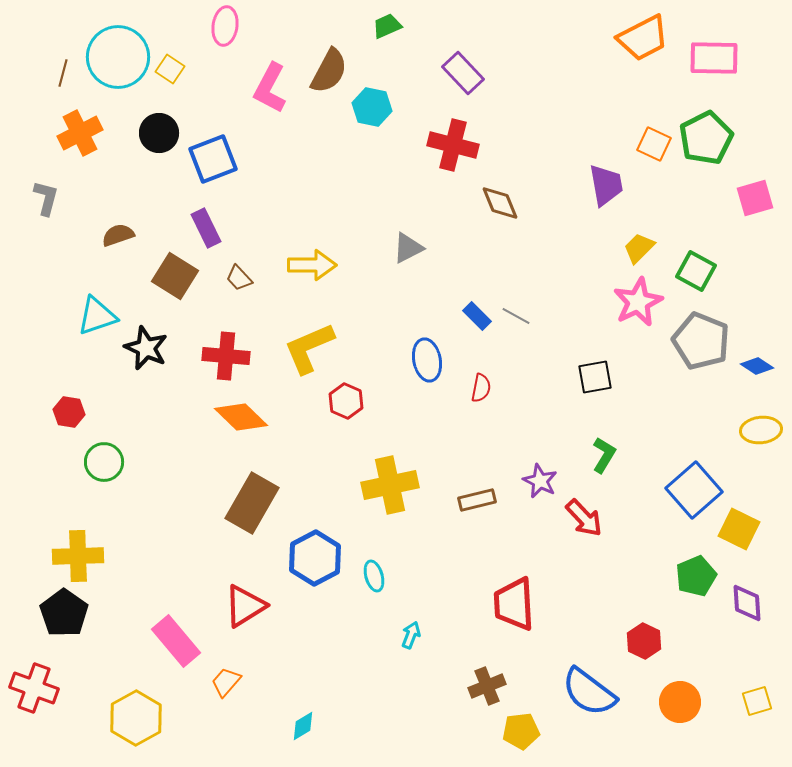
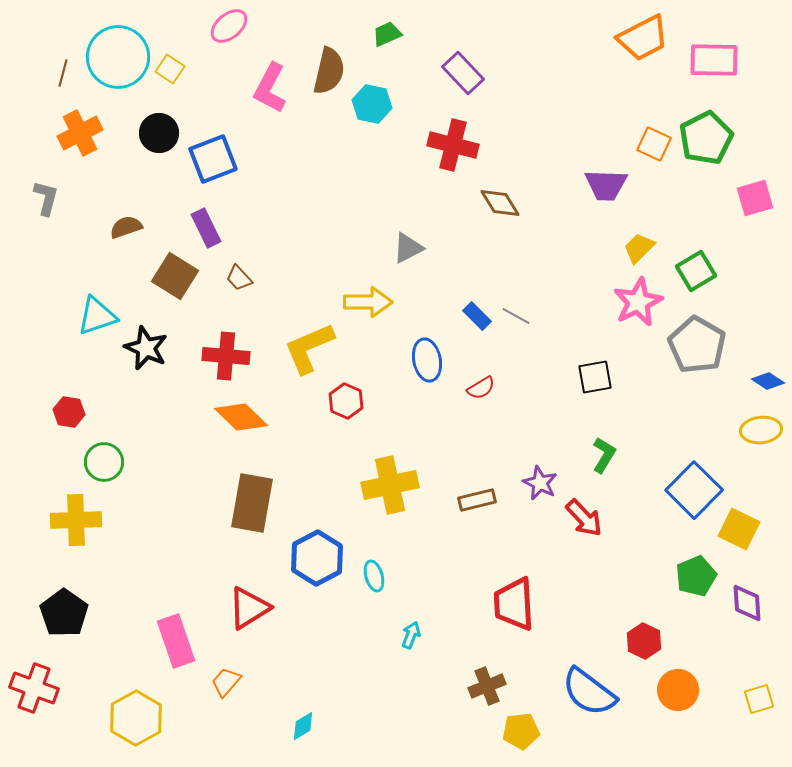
pink ellipse at (225, 26): moved 4 px right; rotated 42 degrees clockwise
green trapezoid at (387, 26): moved 8 px down
pink rectangle at (714, 58): moved 2 px down
brown semicircle at (329, 71): rotated 15 degrees counterclockwise
cyan hexagon at (372, 107): moved 3 px up
purple trapezoid at (606, 185): rotated 102 degrees clockwise
brown diamond at (500, 203): rotated 9 degrees counterclockwise
brown semicircle at (118, 235): moved 8 px right, 8 px up
yellow arrow at (312, 265): moved 56 px right, 37 px down
green square at (696, 271): rotated 30 degrees clockwise
gray pentagon at (701, 341): moved 4 px left, 4 px down; rotated 8 degrees clockwise
blue diamond at (757, 366): moved 11 px right, 15 px down
red semicircle at (481, 388): rotated 48 degrees clockwise
purple star at (540, 481): moved 2 px down
blue square at (694, 490): rotated 4 degrees counterclockwise
brown rectangle at (252, 503): rotated 20 degrees counterclockwise
yellow cross at (78, 556): moved 2 px left, 36 px up
blue hexagon at (315, 558): moved 2 px right
red triangle at (245, 606): moved 4 px right, 2 px down
pink rectangle at (176, 641): rotated 21 degrees clockwise
yellow square at (757, 701): moved 2 px right, 2 px up
orange circle at (680, 702): moved 2 px left, 12 px up
